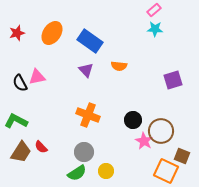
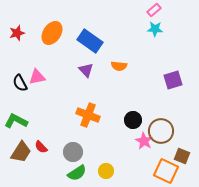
gray circle: moved 11 px left
